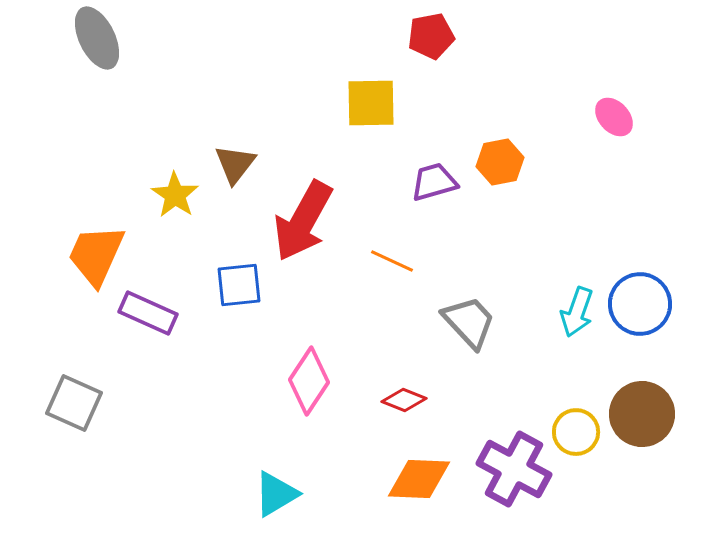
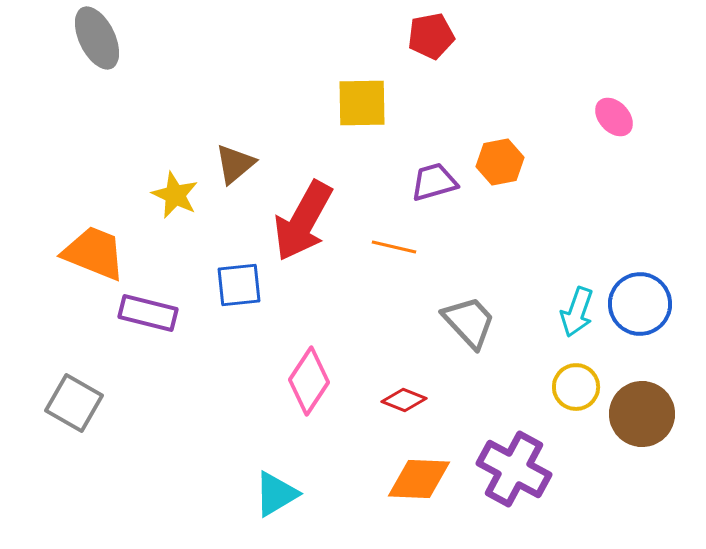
yellow square: moved 9 px left
brown triangle: rotated 12 degrees clockwise
yellow star: rotated 9 degrees counterclockwise
orange trapezoid: moved 2 px left, 2 px up; rotated 88 degrees clockwise
orange line: moved 2 px right, 14 px up; rotated 12 degrees counterclockwise
purple rectangle: rotated 10 degrees counterclockwise
gray square: rotated 6 degrees clockwise
yellow circle: moved 45 px up
